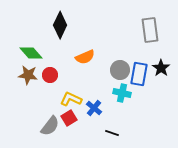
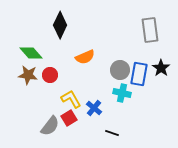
yellow L-shape: rotated 35 degrees clockwise
